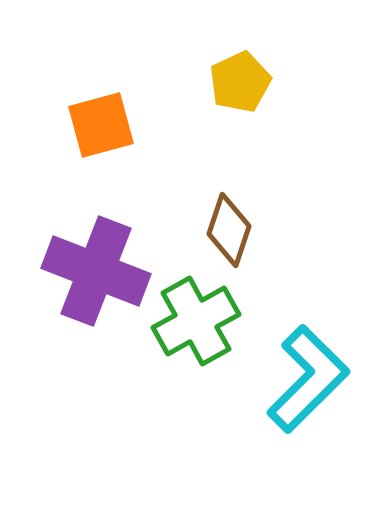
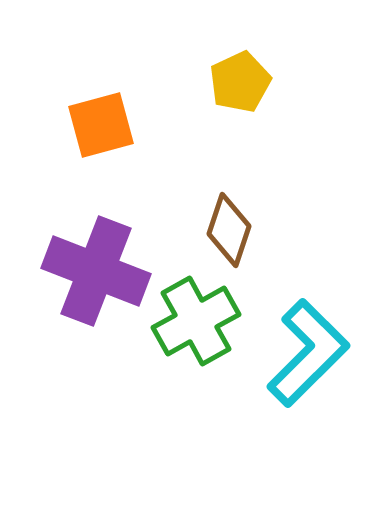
cyan L-shape: moved 26 px up
